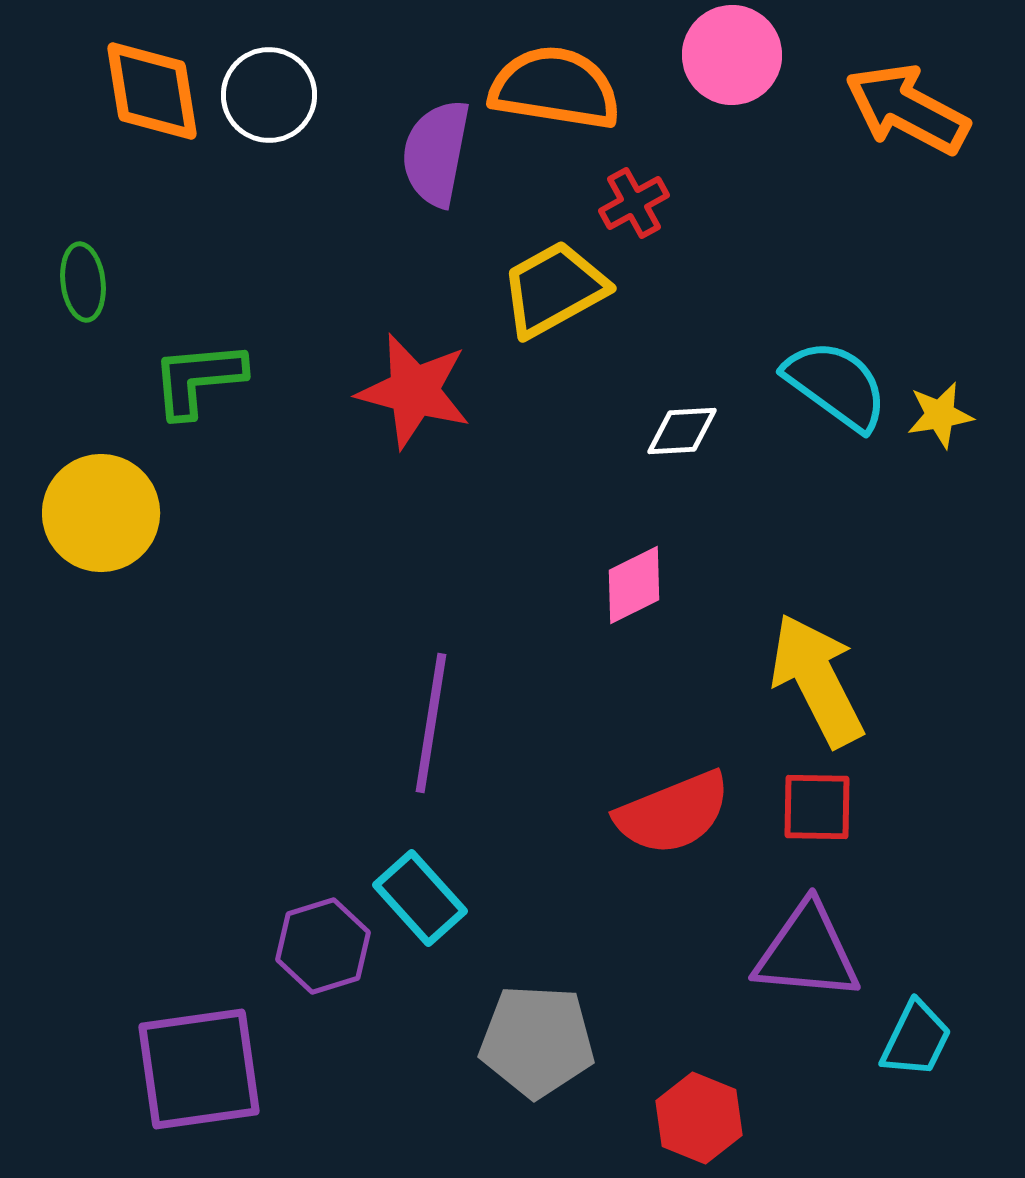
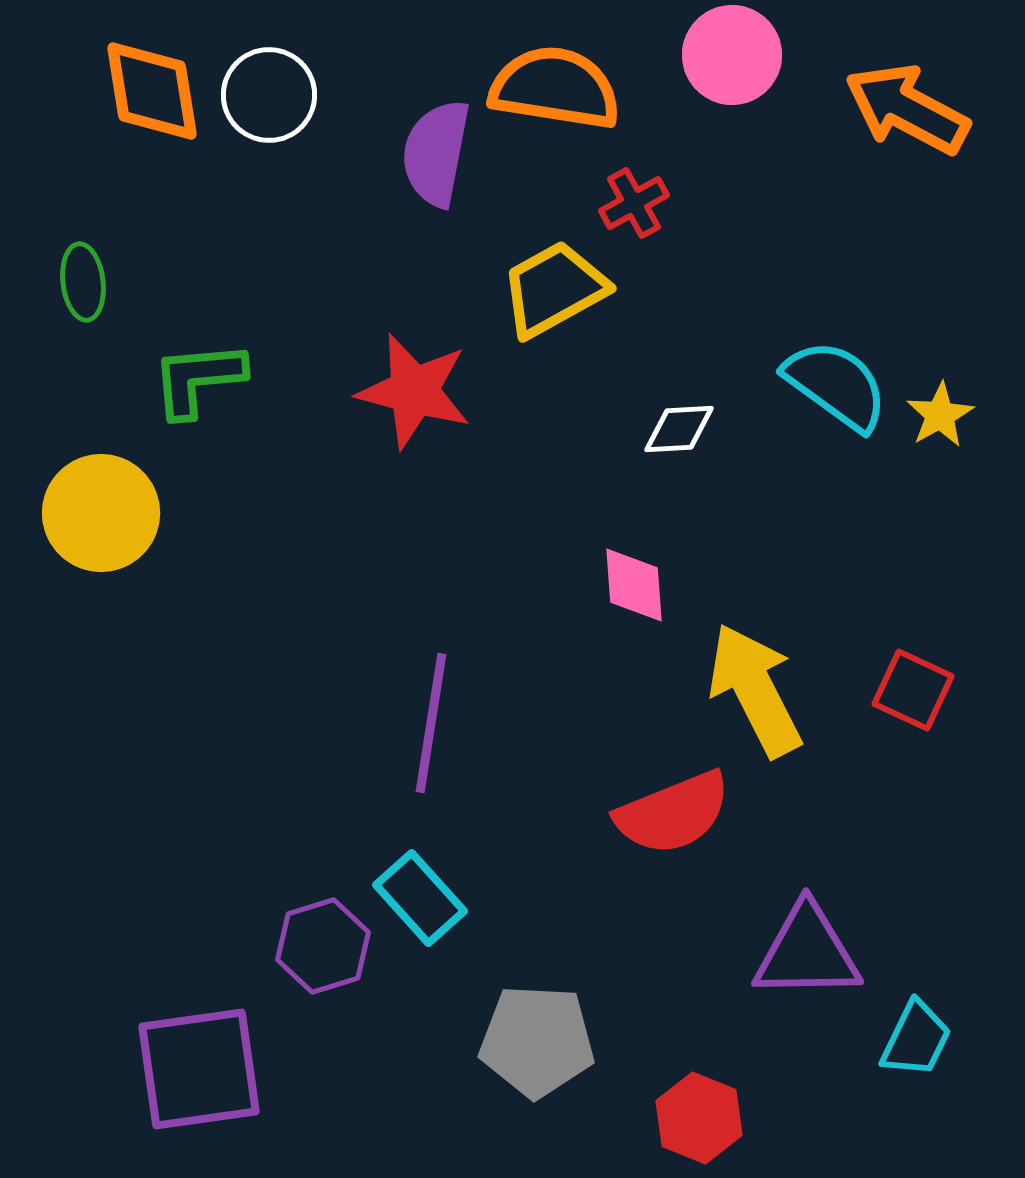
yellow star: rotated 20 degrees counterclockwise
white diamond: moved 3 px left, 2 px up
pink diamond: rotated 68 degrees counterclockwise
yellow arrow: moved 62 px left, 10 px down
red square: moved 96 px right, 117 px up; rotated 24 degrees clockwise
purple triangle: rotated 6 degrees counterclockwise
